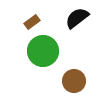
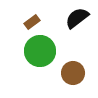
green circle: moved 3 px left
brown circle: moved 1 px left, 8 px up
